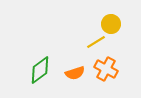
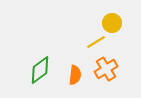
yellow circle: moved 1 px right, 1 px up
orange cross: rotated 30 degrees clockwise
orange semicircle: moved 2 px down; rotated 66 degrees counterclockwise
